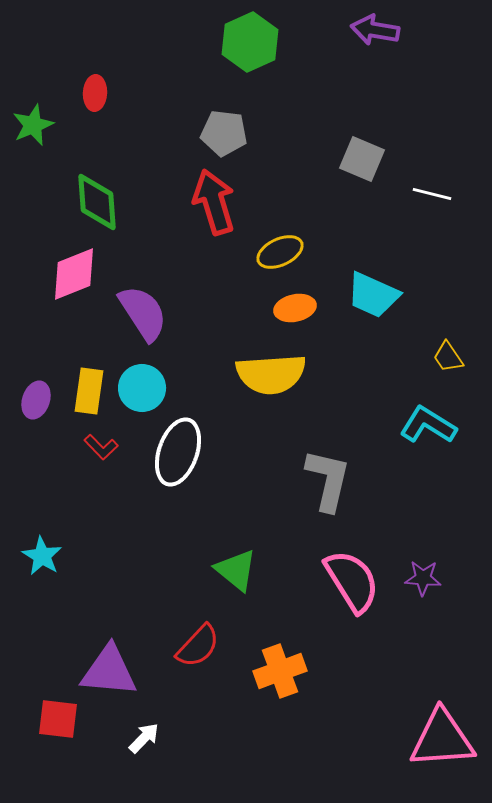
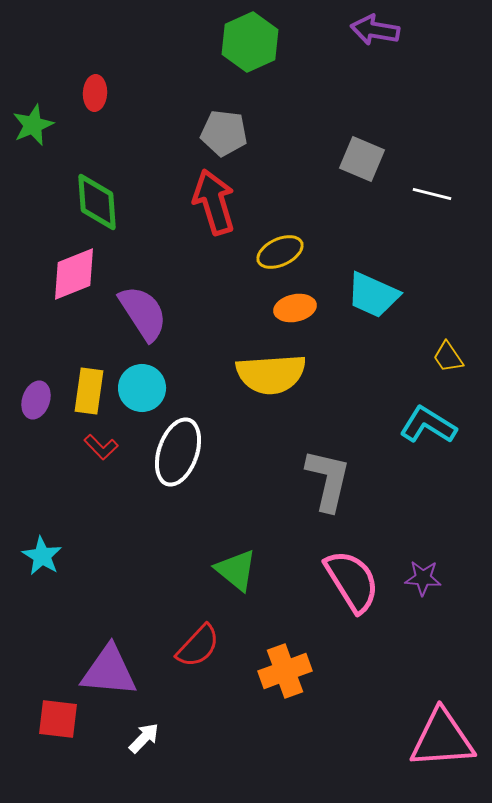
orange cross: moved 5 px right
